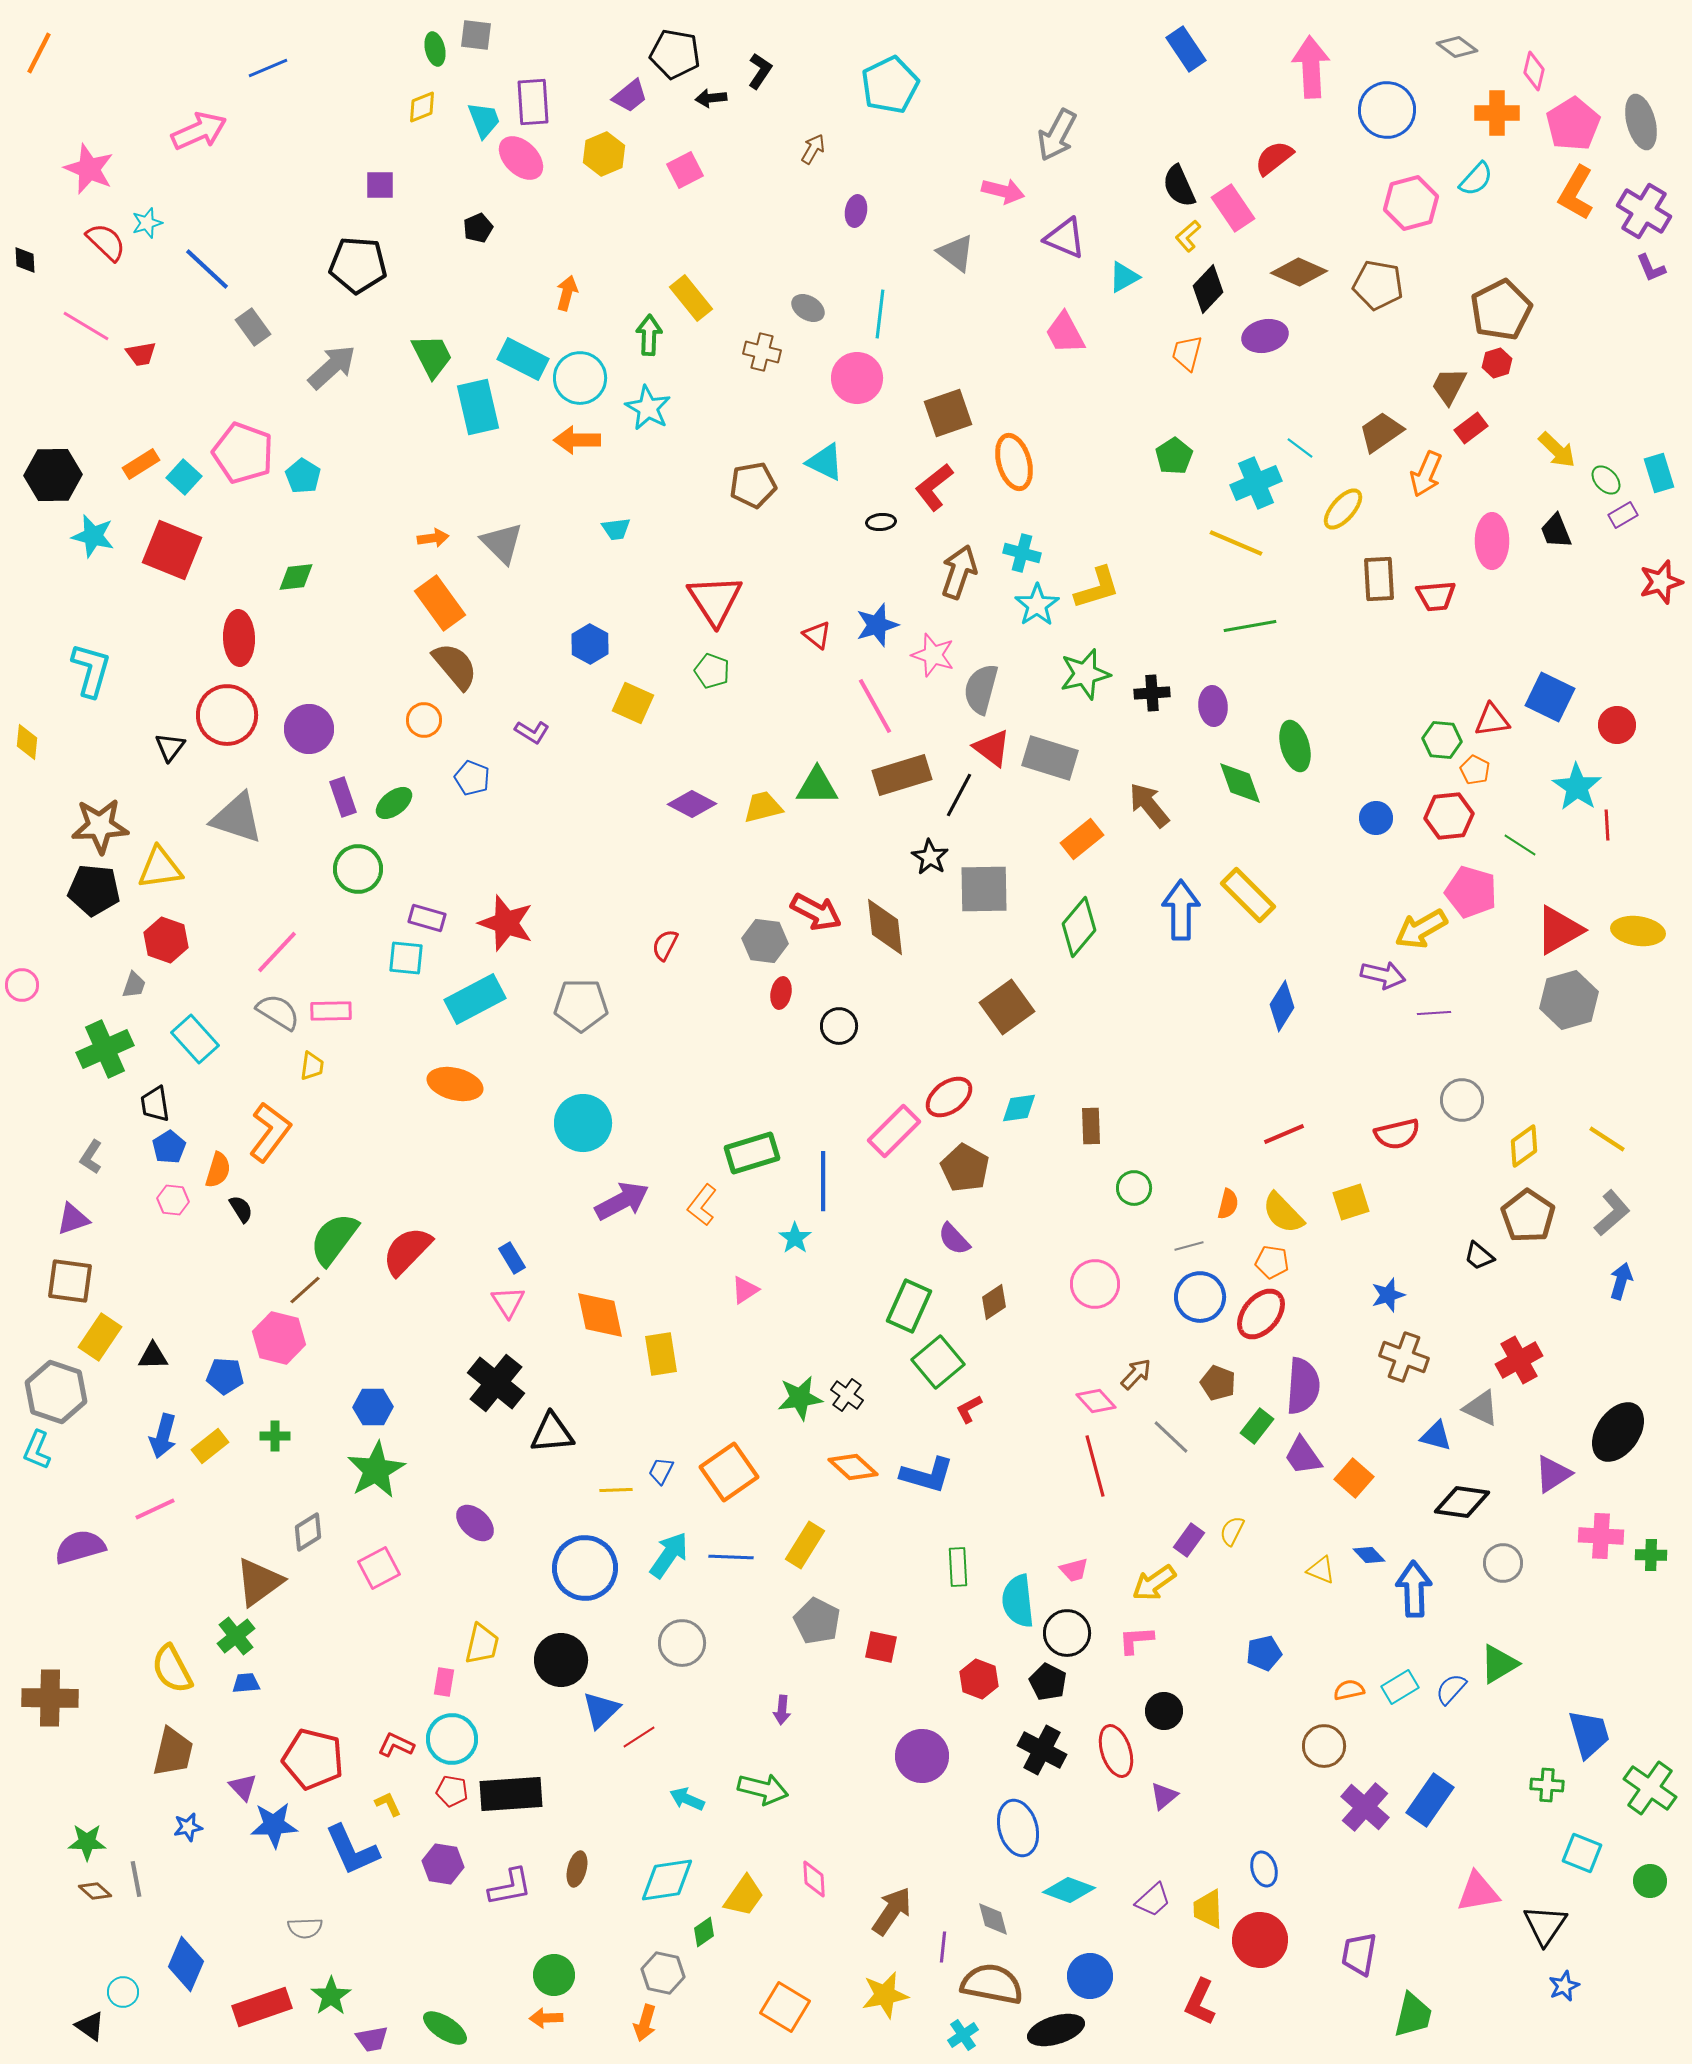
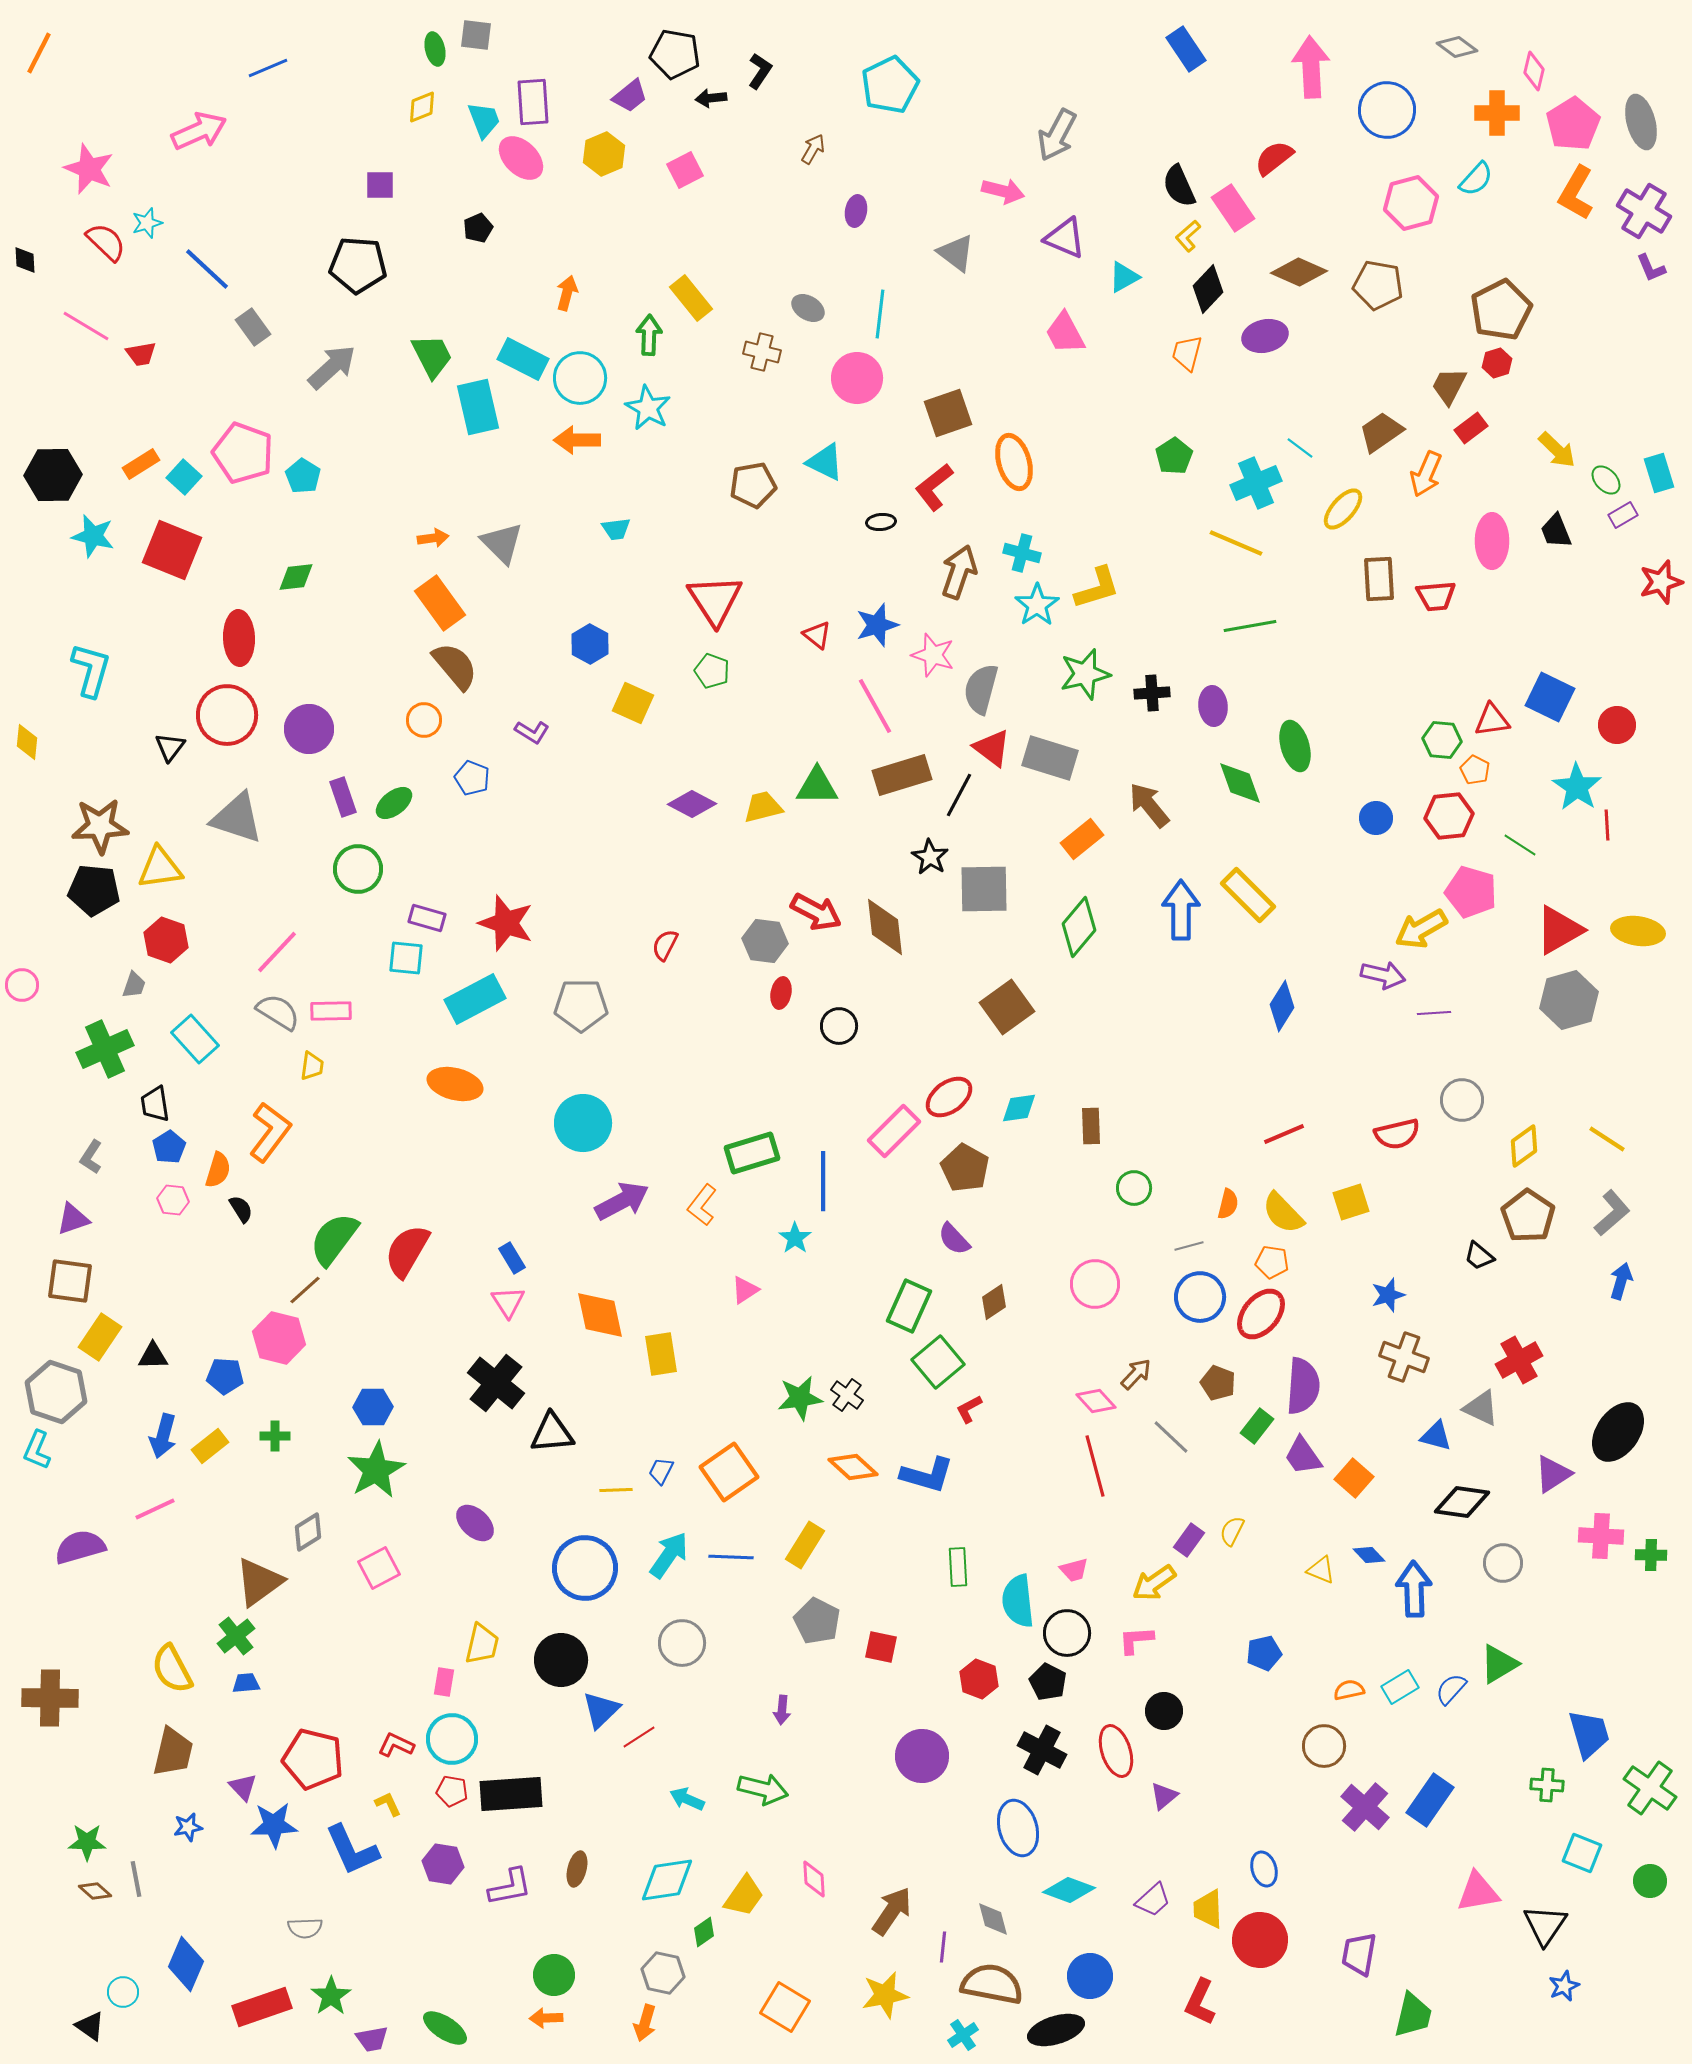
red semicircle at (407, 1251): rotated 14 degrees counterclockwise
